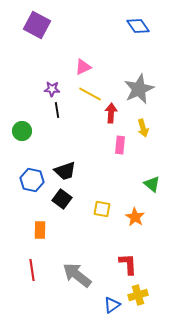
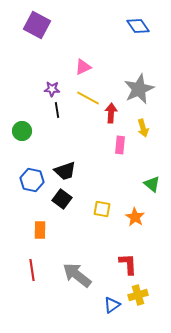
yellow line: moved 2 px left, 4 px down
